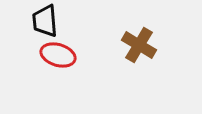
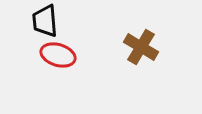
brown cross: moved 2 px right, 2 px down
